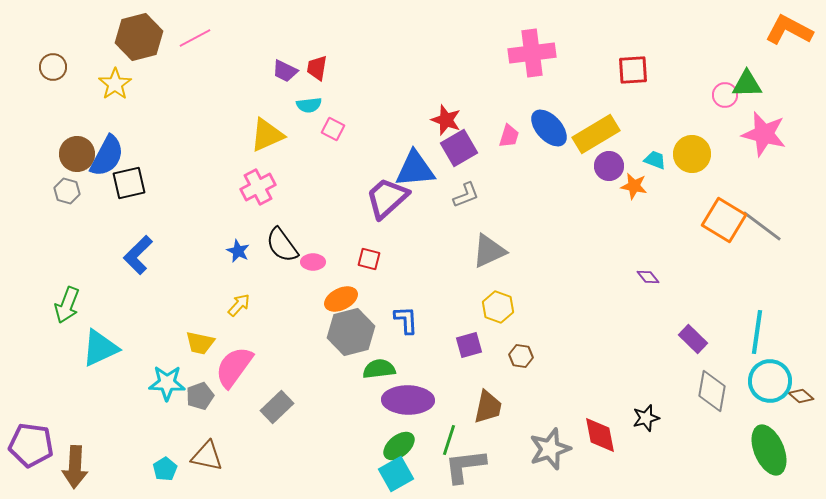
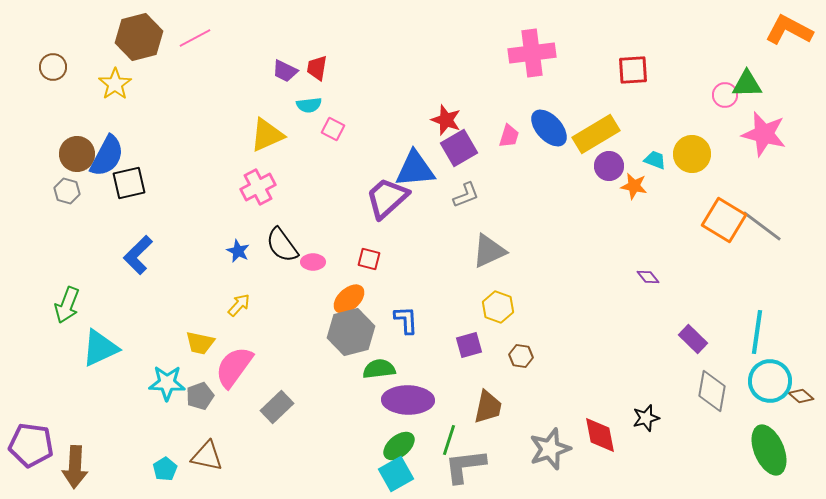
orange ellipse at (341, 299): moved 8 px right; rotated 16 degrees counterclockwise
